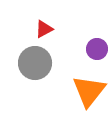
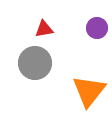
red triangle: rotated 18 degrees clockwise
purple circle: moved 21 px up
